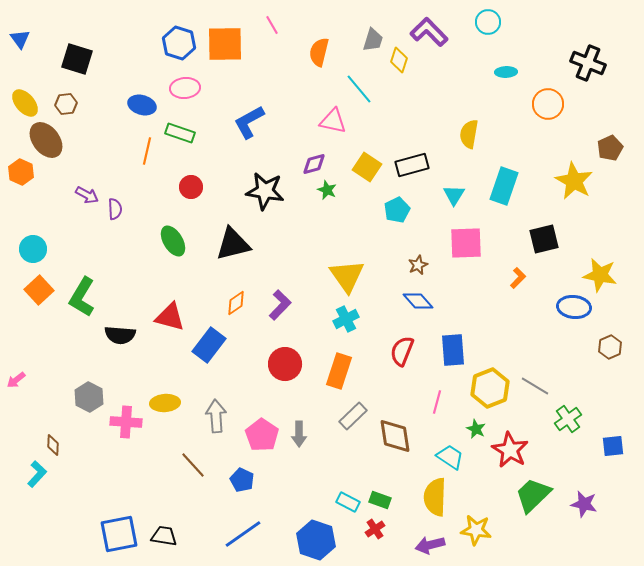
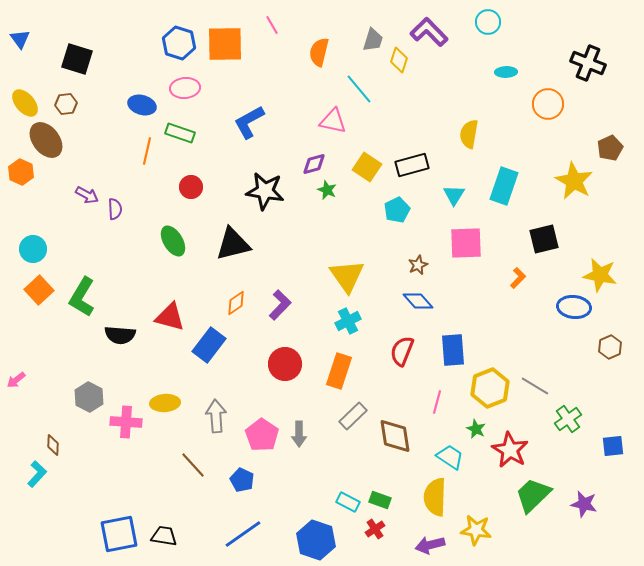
cyan cross at (346, 319): moved 2 px right, 2 px down
